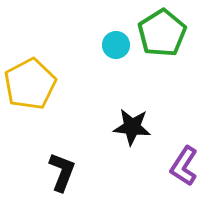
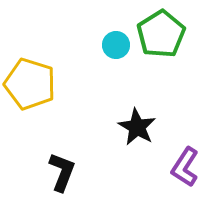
green pentagon: moved 1 px left, 1 px down
yellow pentagon: rotated 27 degrees counterclockwise
black star: moved 5 px right; rotated 24 degrees clockwise
purple L-shape: moved 1 px right, 1 px down
